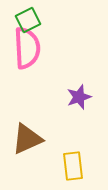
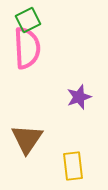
brown triangle: rotated 32 degrees counterclockwise
